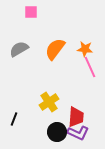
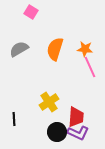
pink square: rotated 32 degrees clockwise
orange semicircle: rotated 20 degrees counterclockwise
black line: rotated 24 degrees counterclockwise
